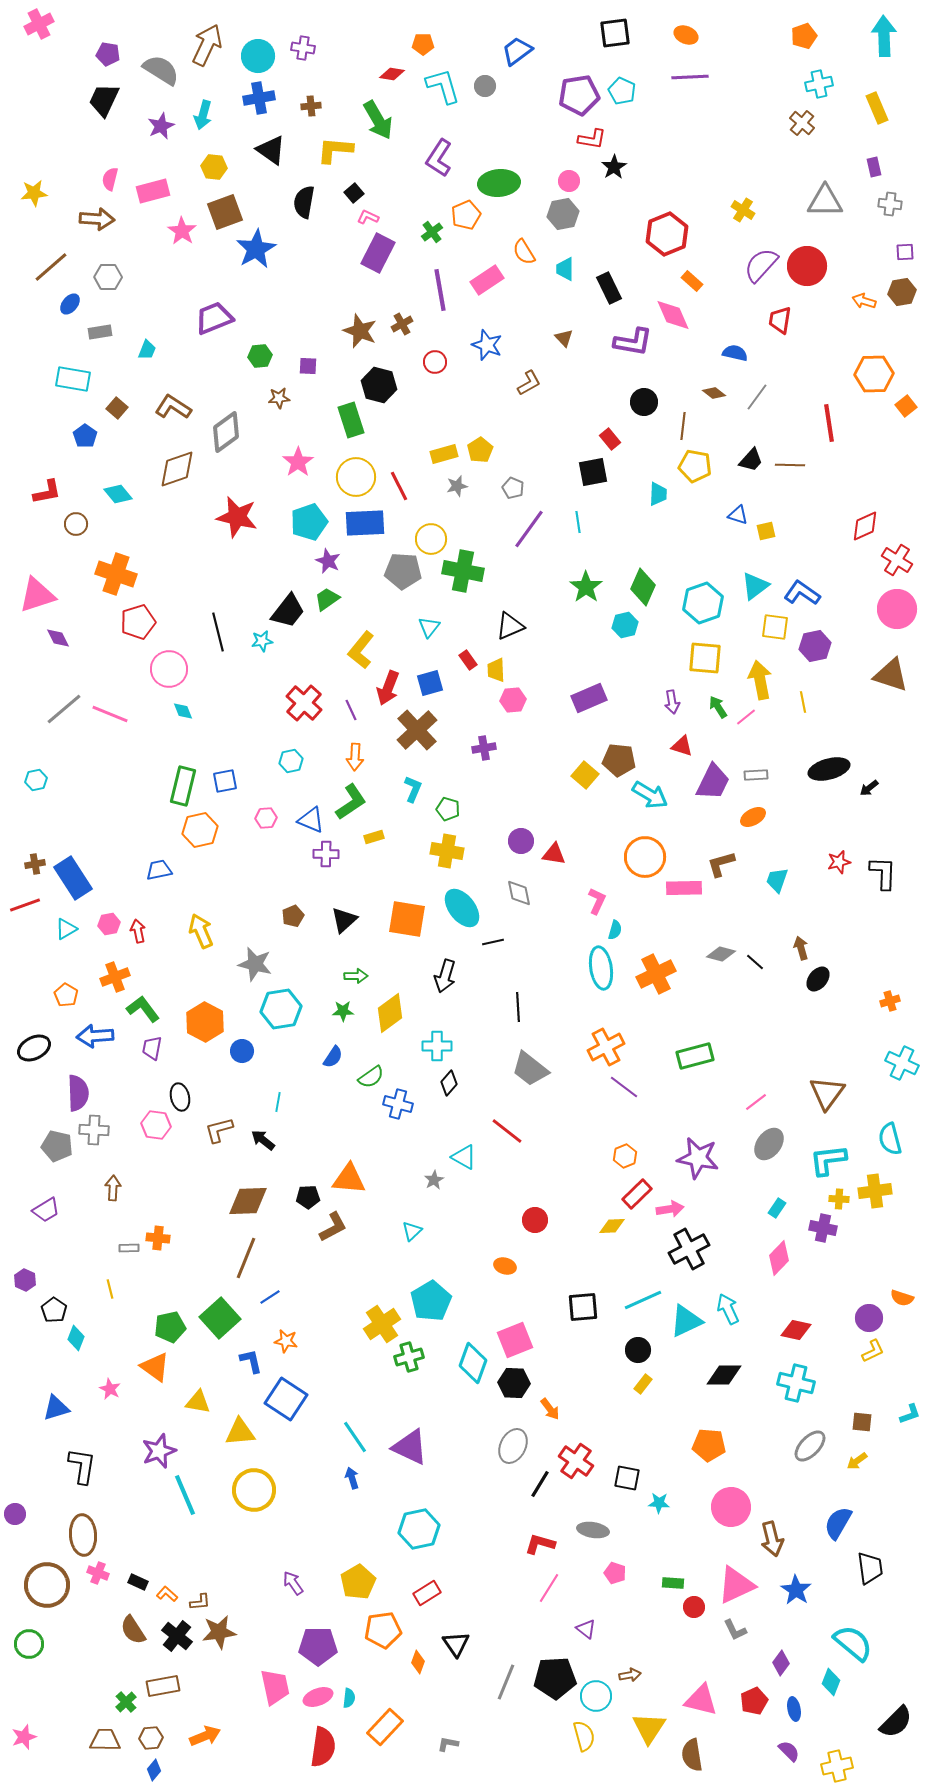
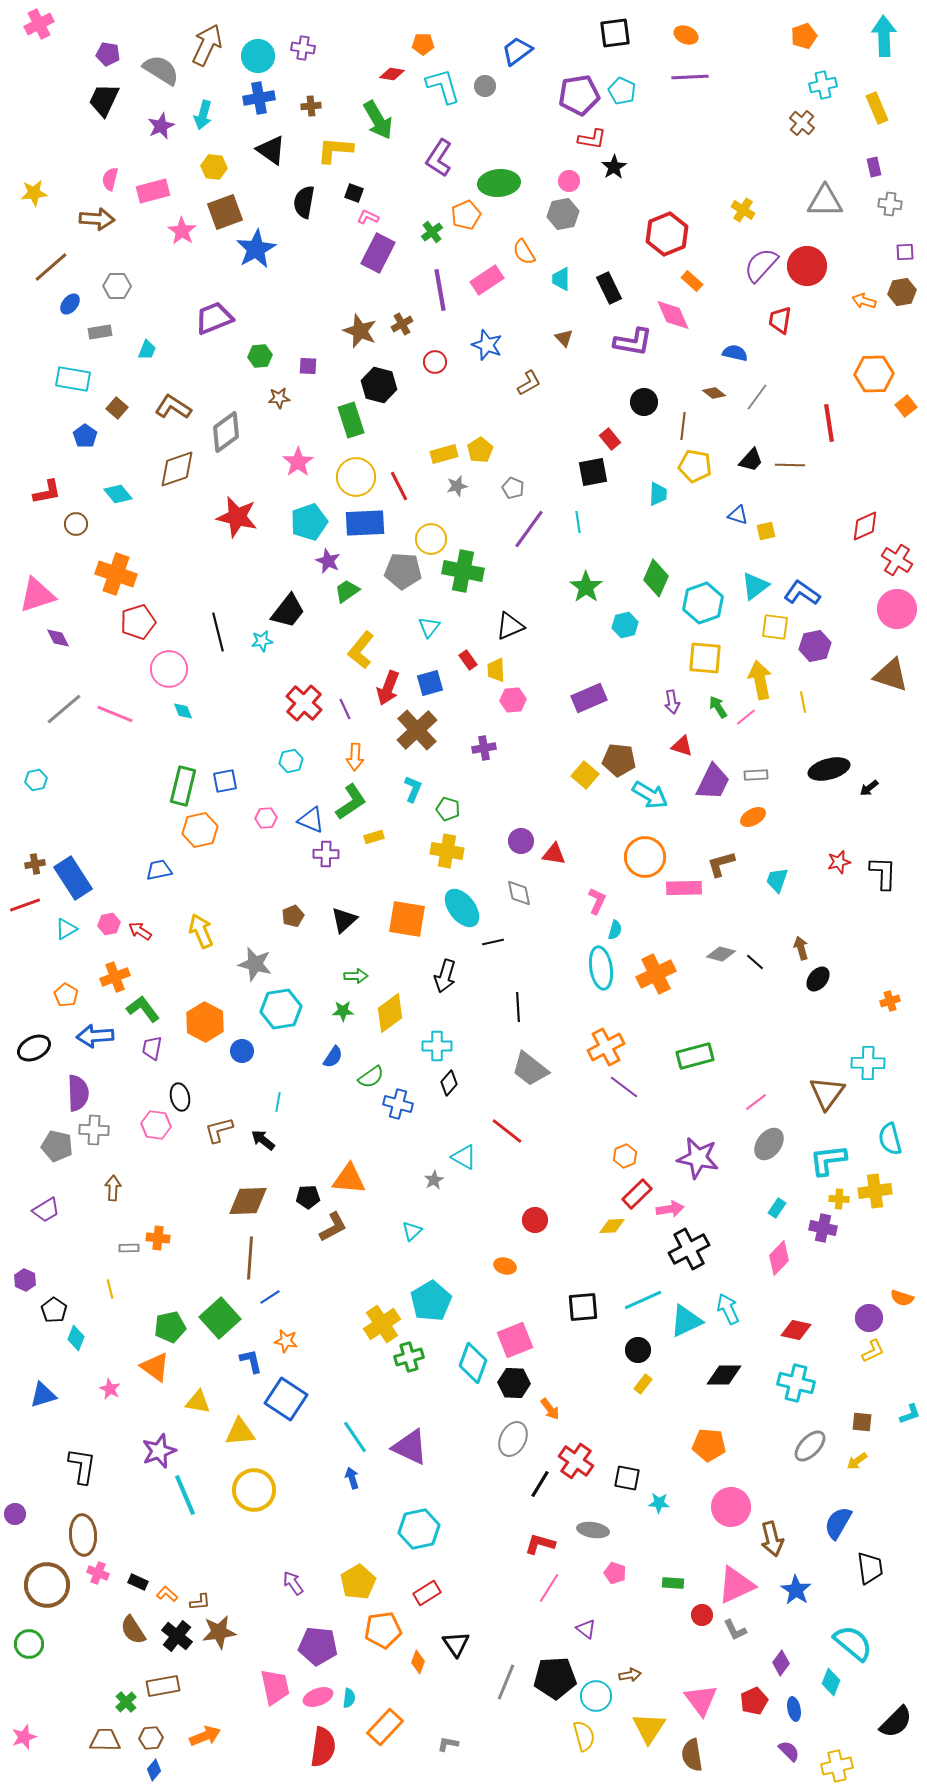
cyan cross at (819, 84): moved 4 px right, 1 px down
black square at (354, 193): rotated 30 degrees counterclockwise
cyan trapezoid at (565, 269): moved 4 px left, 10 px down
gray hexagon at (108, 277): moved 9 px right, 9 px down
green diamond at (643, 587): moved 13 px right, 9 px up
green trapezoid at (327, 599): moved 20 px right, 8 px up
purple line at (351, 710): moved 6 px left, 1 px up
pink line at (110, 714): moved 5 px right
red arrow at (138, 931): moved 2 px right; rotated 45 degrees counterclockwise
cyan cross at (902, 1063): moved 34 px left; rotated 24 degrees counterclockwise
brown line at (246, 1258): moved 4 px right; rotated 18 degrees counterclockwise
blue triangle at (56, 1408): moved 13 px left, 13 px up
gray ellipse at (513, 1446): moved 7 px up
red circle at (694, 1607): moved 8 px right, 8 px down
purple pentagon at (318, 1646): rotated 6 degrees clockwise
pink triangle at (701, 1700): rotated 39 degrees clockwise
